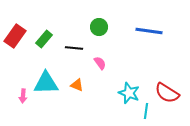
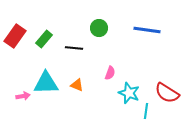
green circle: moved 1 px down
blue line: moved 2 px left, 1 px up
pink semicircle: moved 10 px right, 10 px down; rotated 56 degrees clockwise
pink arrow: rotated 104 degrees counterclockwise
